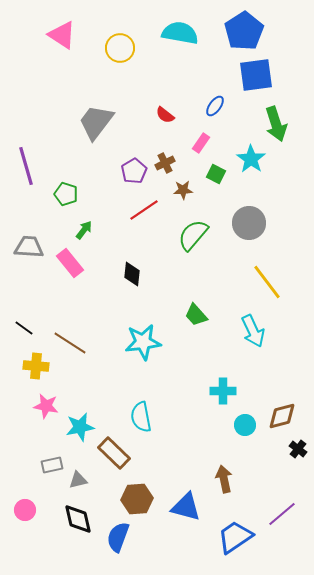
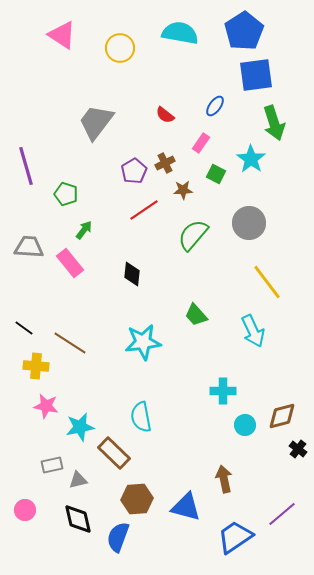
green arrow at (276, 124): moved 2 px left, 1 px up
